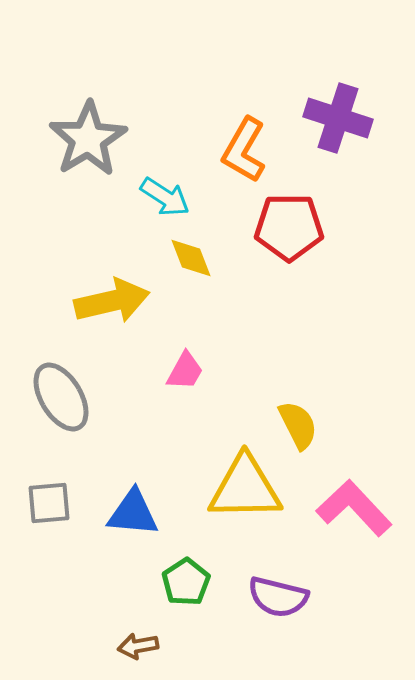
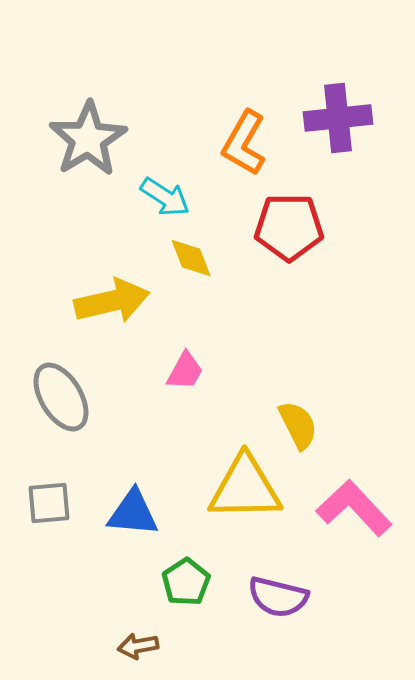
purple cross: rotated 24 degrees counterclockwise
orange L-shape: moved 7 px up
